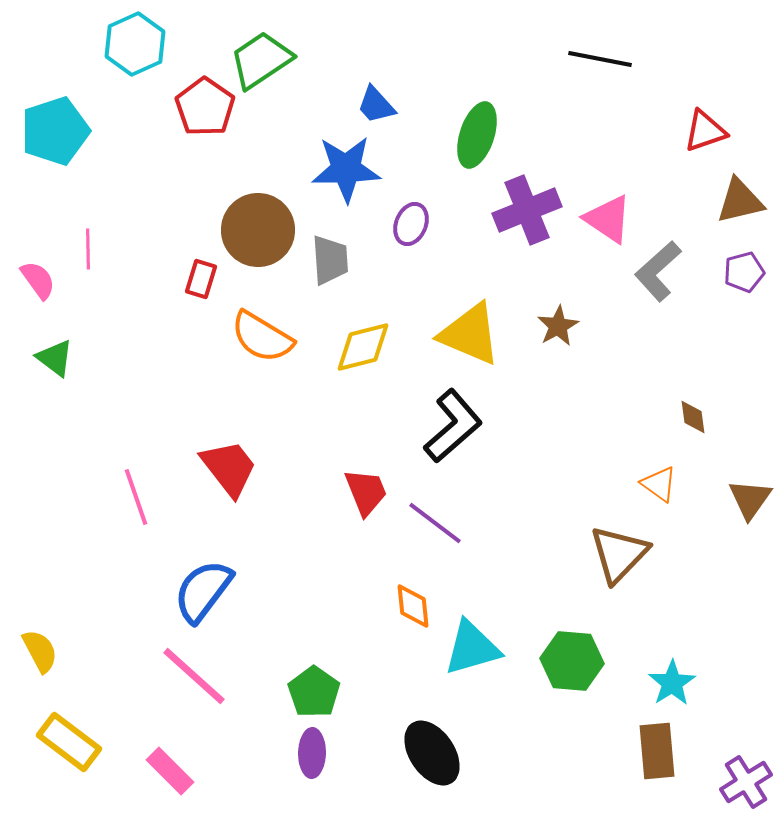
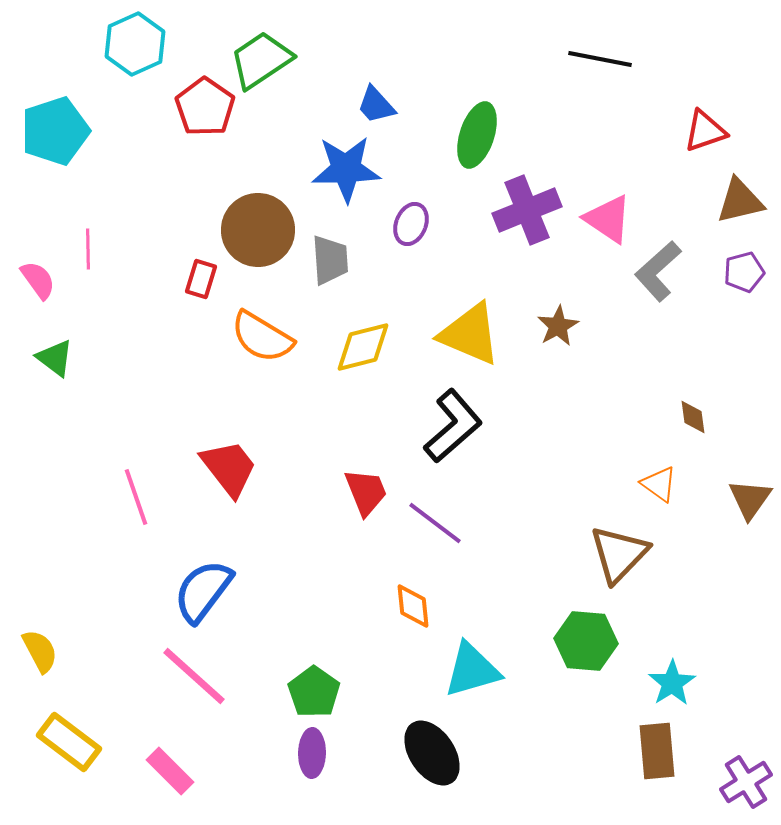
cyan triangle at (472, 648): moved 22 px down
green hexagon at (572, 661): moved 14 px right, 20 px up
